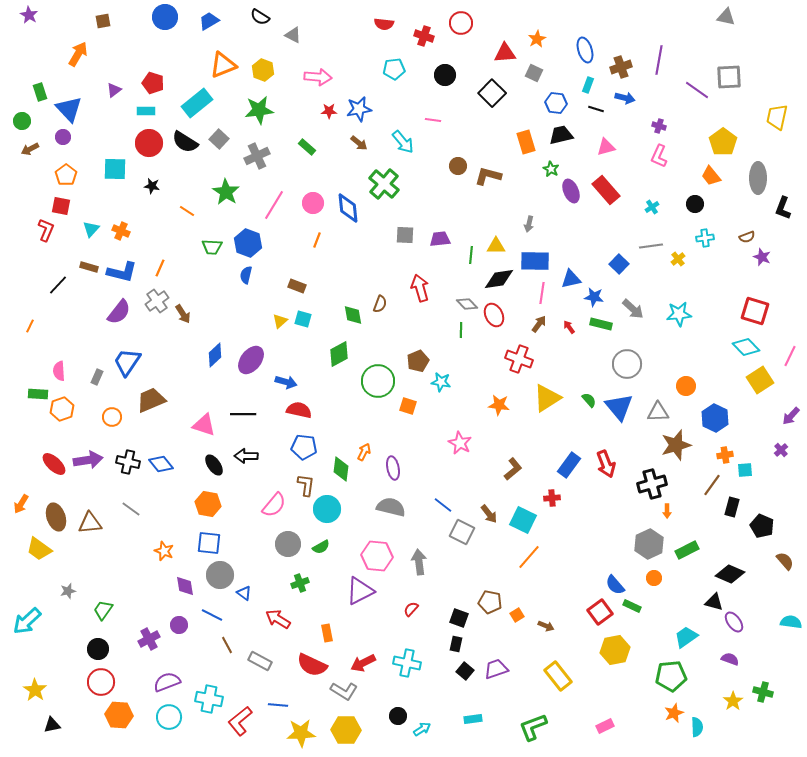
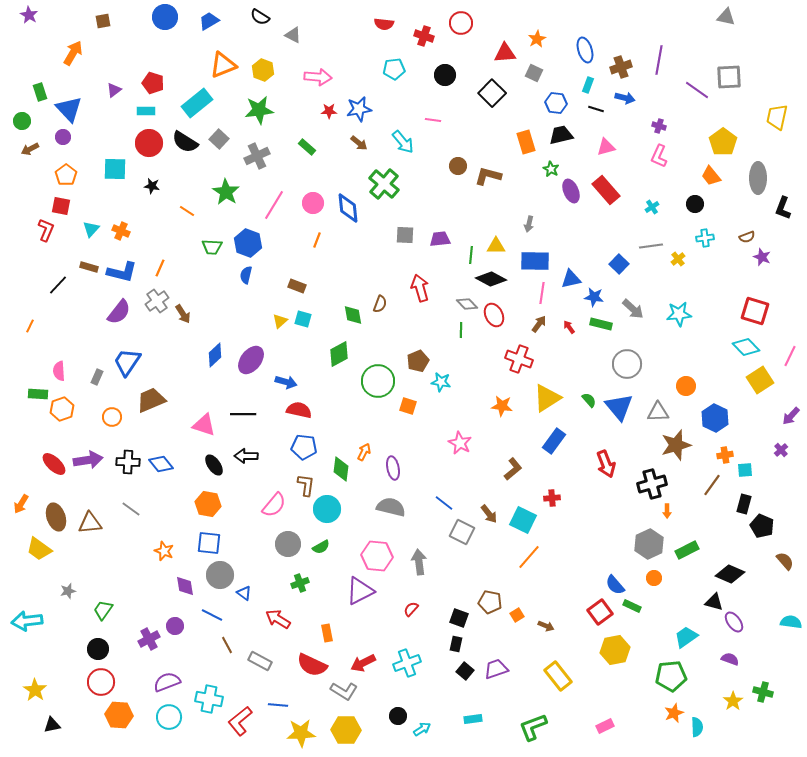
orange arrow at (78, 54): moved 5 px left, 1 px up
black diamond at (499, 279): moved 8 px left; rotated 36 degrees clockwise
orange star at (499, 405): moved 3 px right, 1 px down
black cross at (128, 462): rotated 10 degrees counterclockwise
blue rectangle at (569, 465): moved 15 px left, 24 px up
blue line at (443, 505): moved 1 px right, 2 px up
black rectangle at (732, 507): moved 12 px right, 3 px up
cyan arrow at (27, 621): rotated 36 degrees clockwise
purple circle at (179, 625): moved 4 px left, 1 px down
cyan cross at (407, 663): rotated 32 degrees counterclockwise
